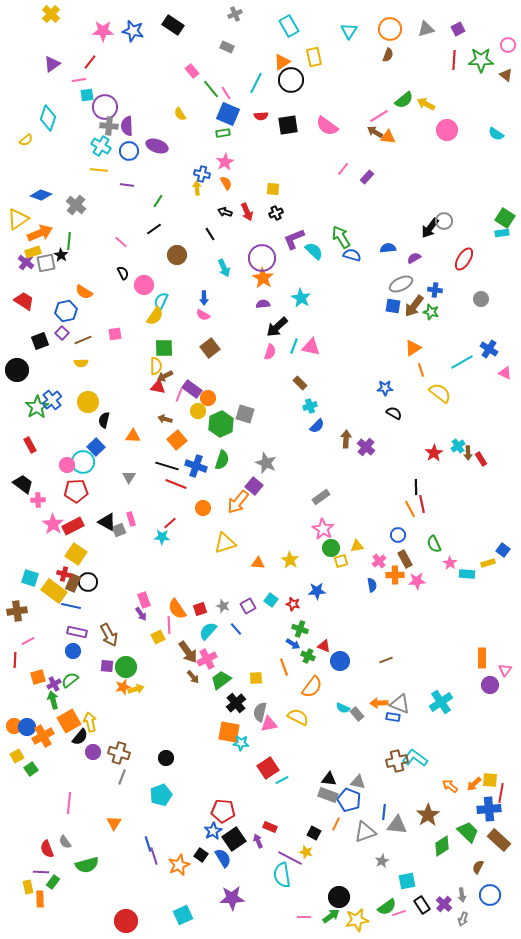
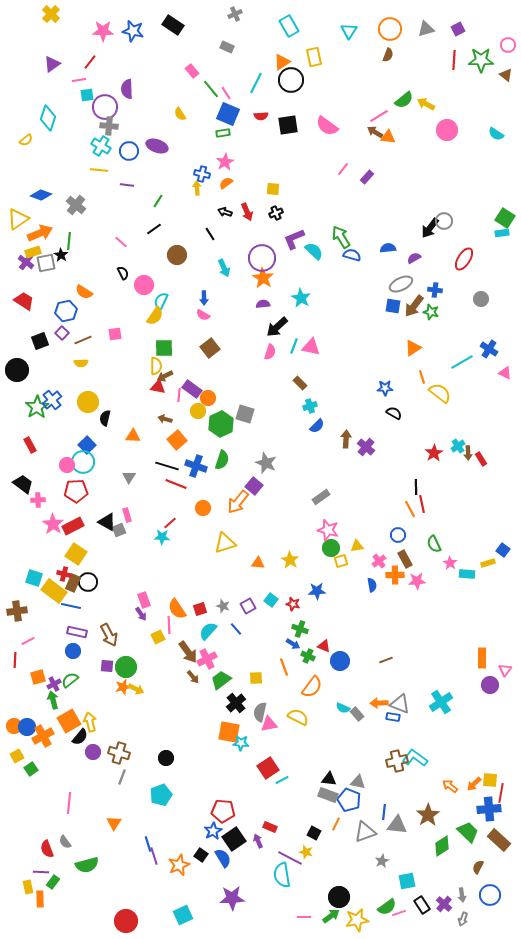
purple semicircle at (127, 126): moved 37 px up
orange semicircle at (226, 183): rotated 96 degrees counterclockwise
orange line at (421, 370): moved 1 px right, 7 px down
pink line at (179, 395): rotated 16 degrees counterclockwise
black semicircle at (104, 420): moved 1 px right, 2 px up
blue square at (96, 447): moved 9 px left, 2 px up
pink rectangle at (131, 519): moved 4 px left, 4 px up
pink star at (323, 529): moved 5 px right, 1 px down; rotated 15 degrees counterclockwise
cyan square at (30, 578): moved 4 px right
yellow arrow at (136, 689): rotated 42 degrees clockwise
